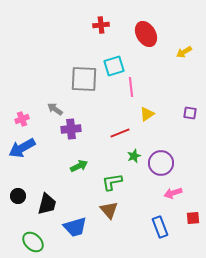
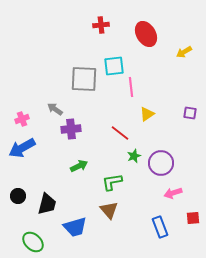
cyan square: rotated 10 degrees clockwise
red line: rotated 60 degrees clockwise
